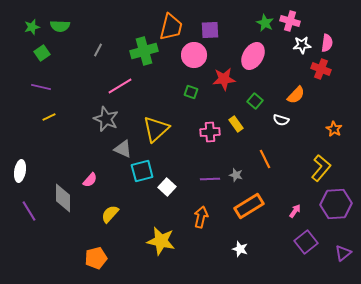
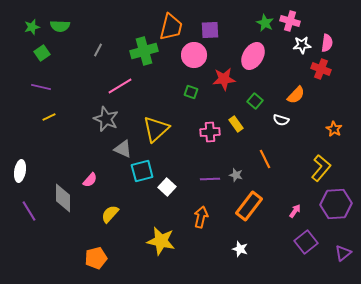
orange rectangle at (249, 206): rotated 20 degrees counterclockwise
